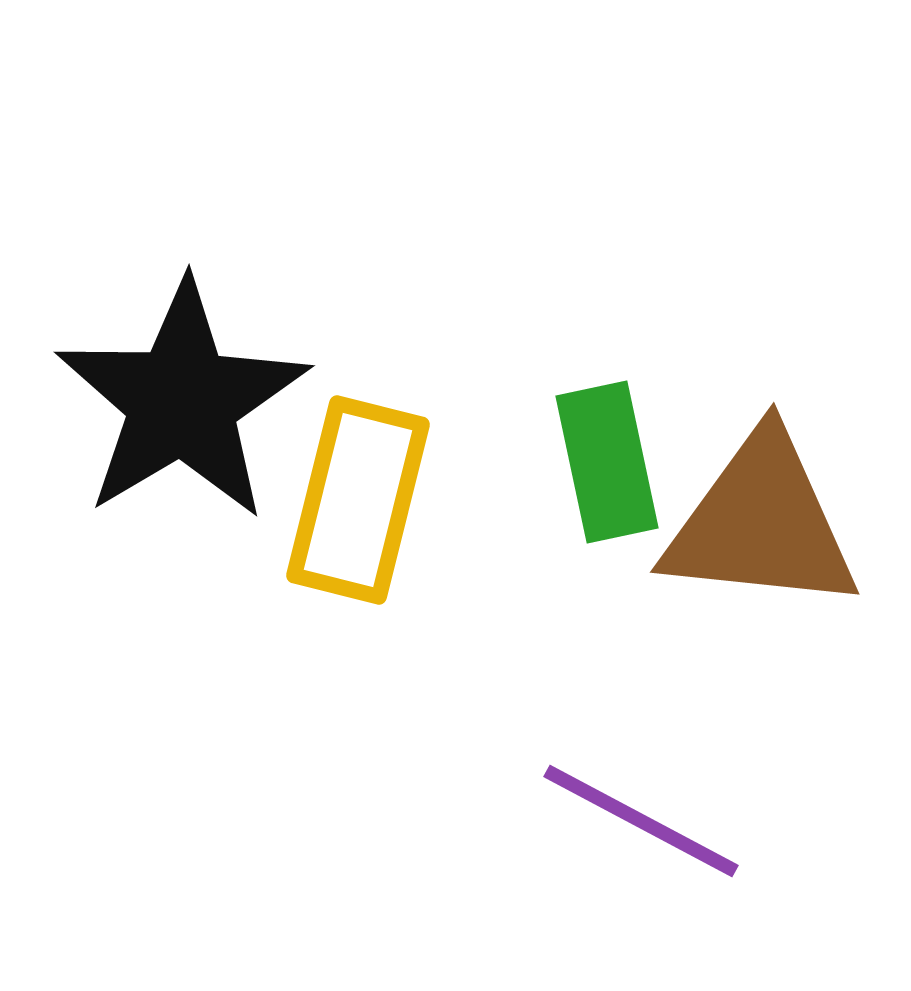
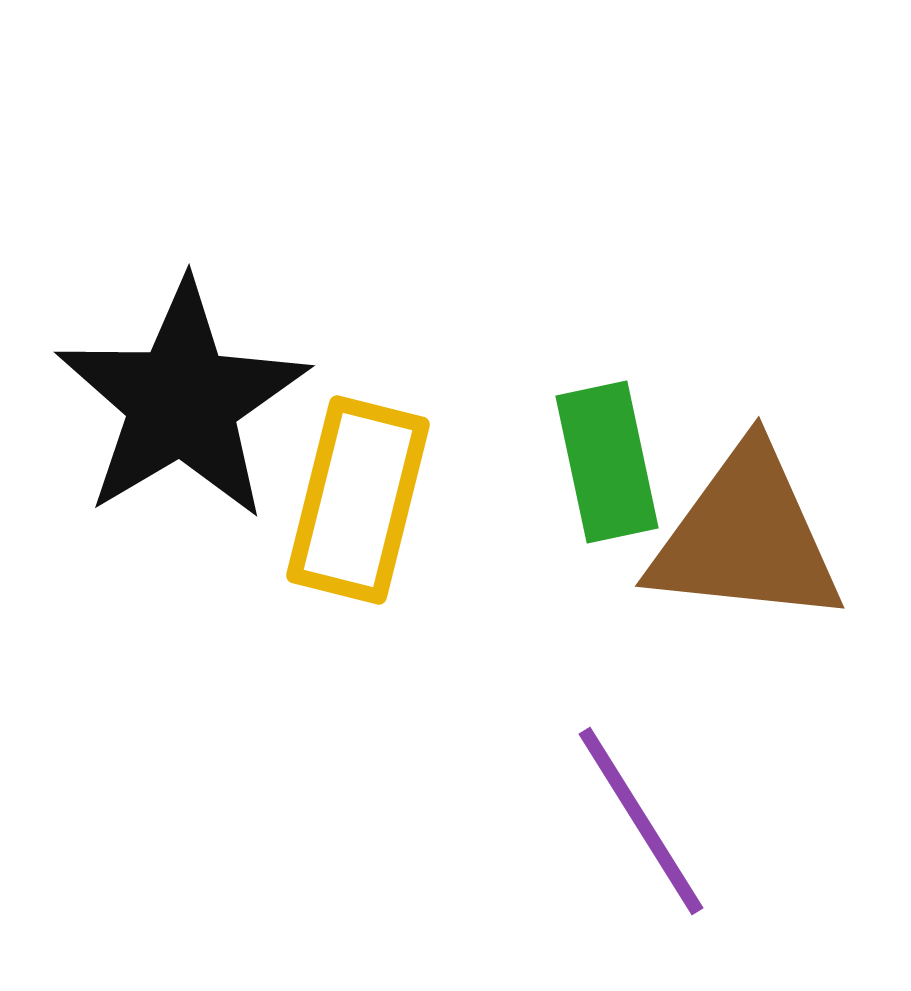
brown triangle: moved 15 px left, 14 px down
purple line: rotated 30 degrees clockwise
